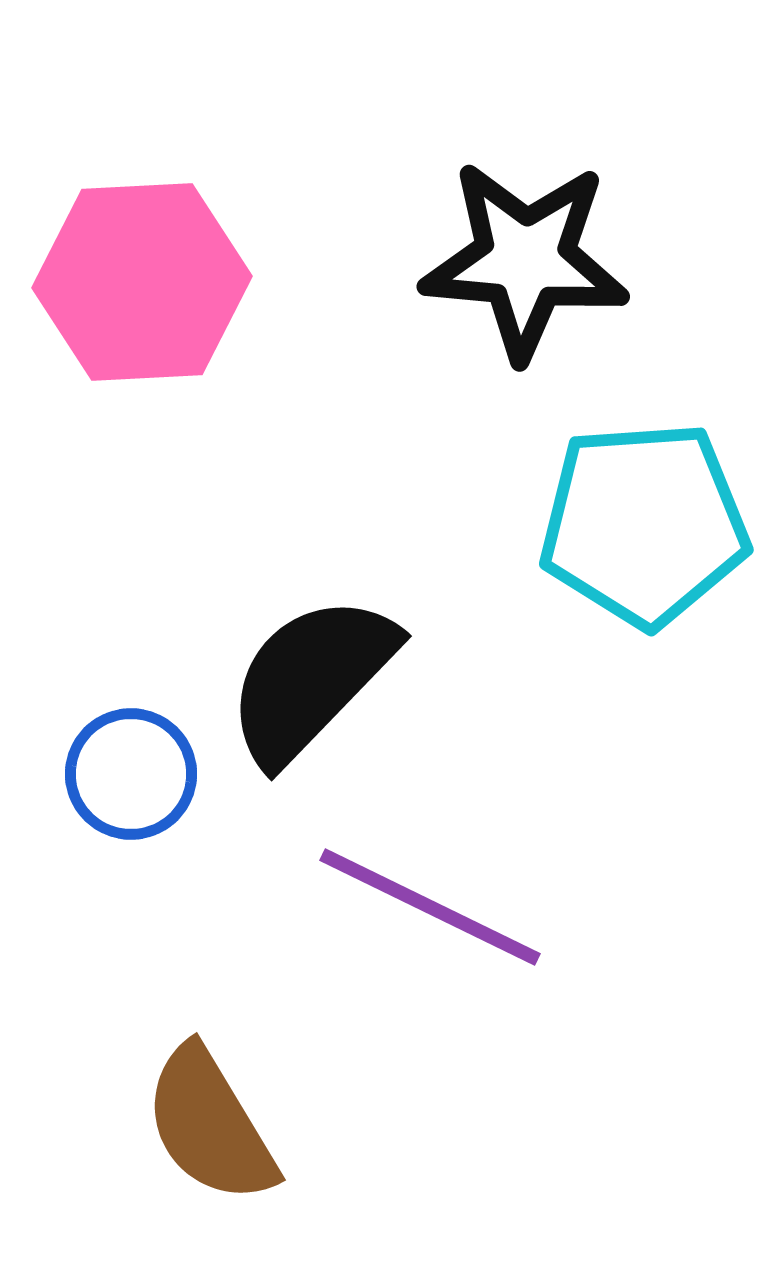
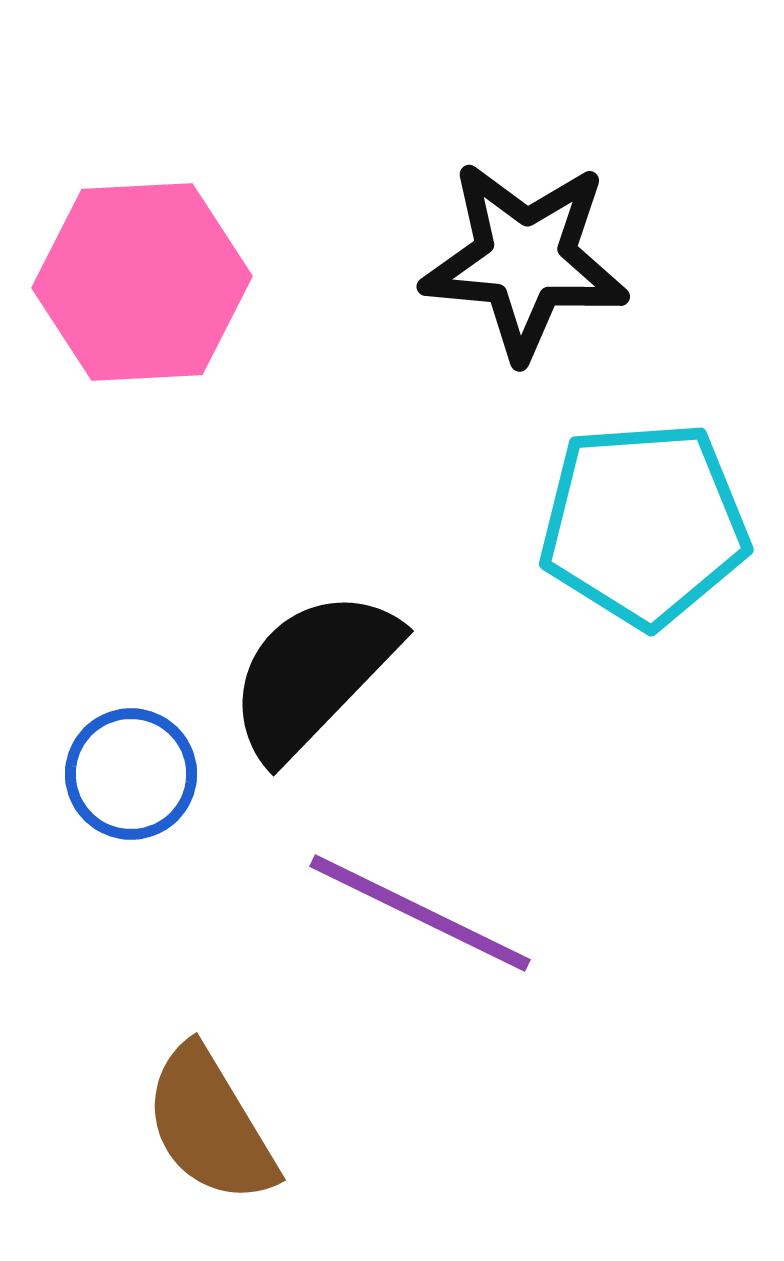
black semicircle: moved 2 px right, 5 px up
purple line: moved 10 px left, 6 px down
